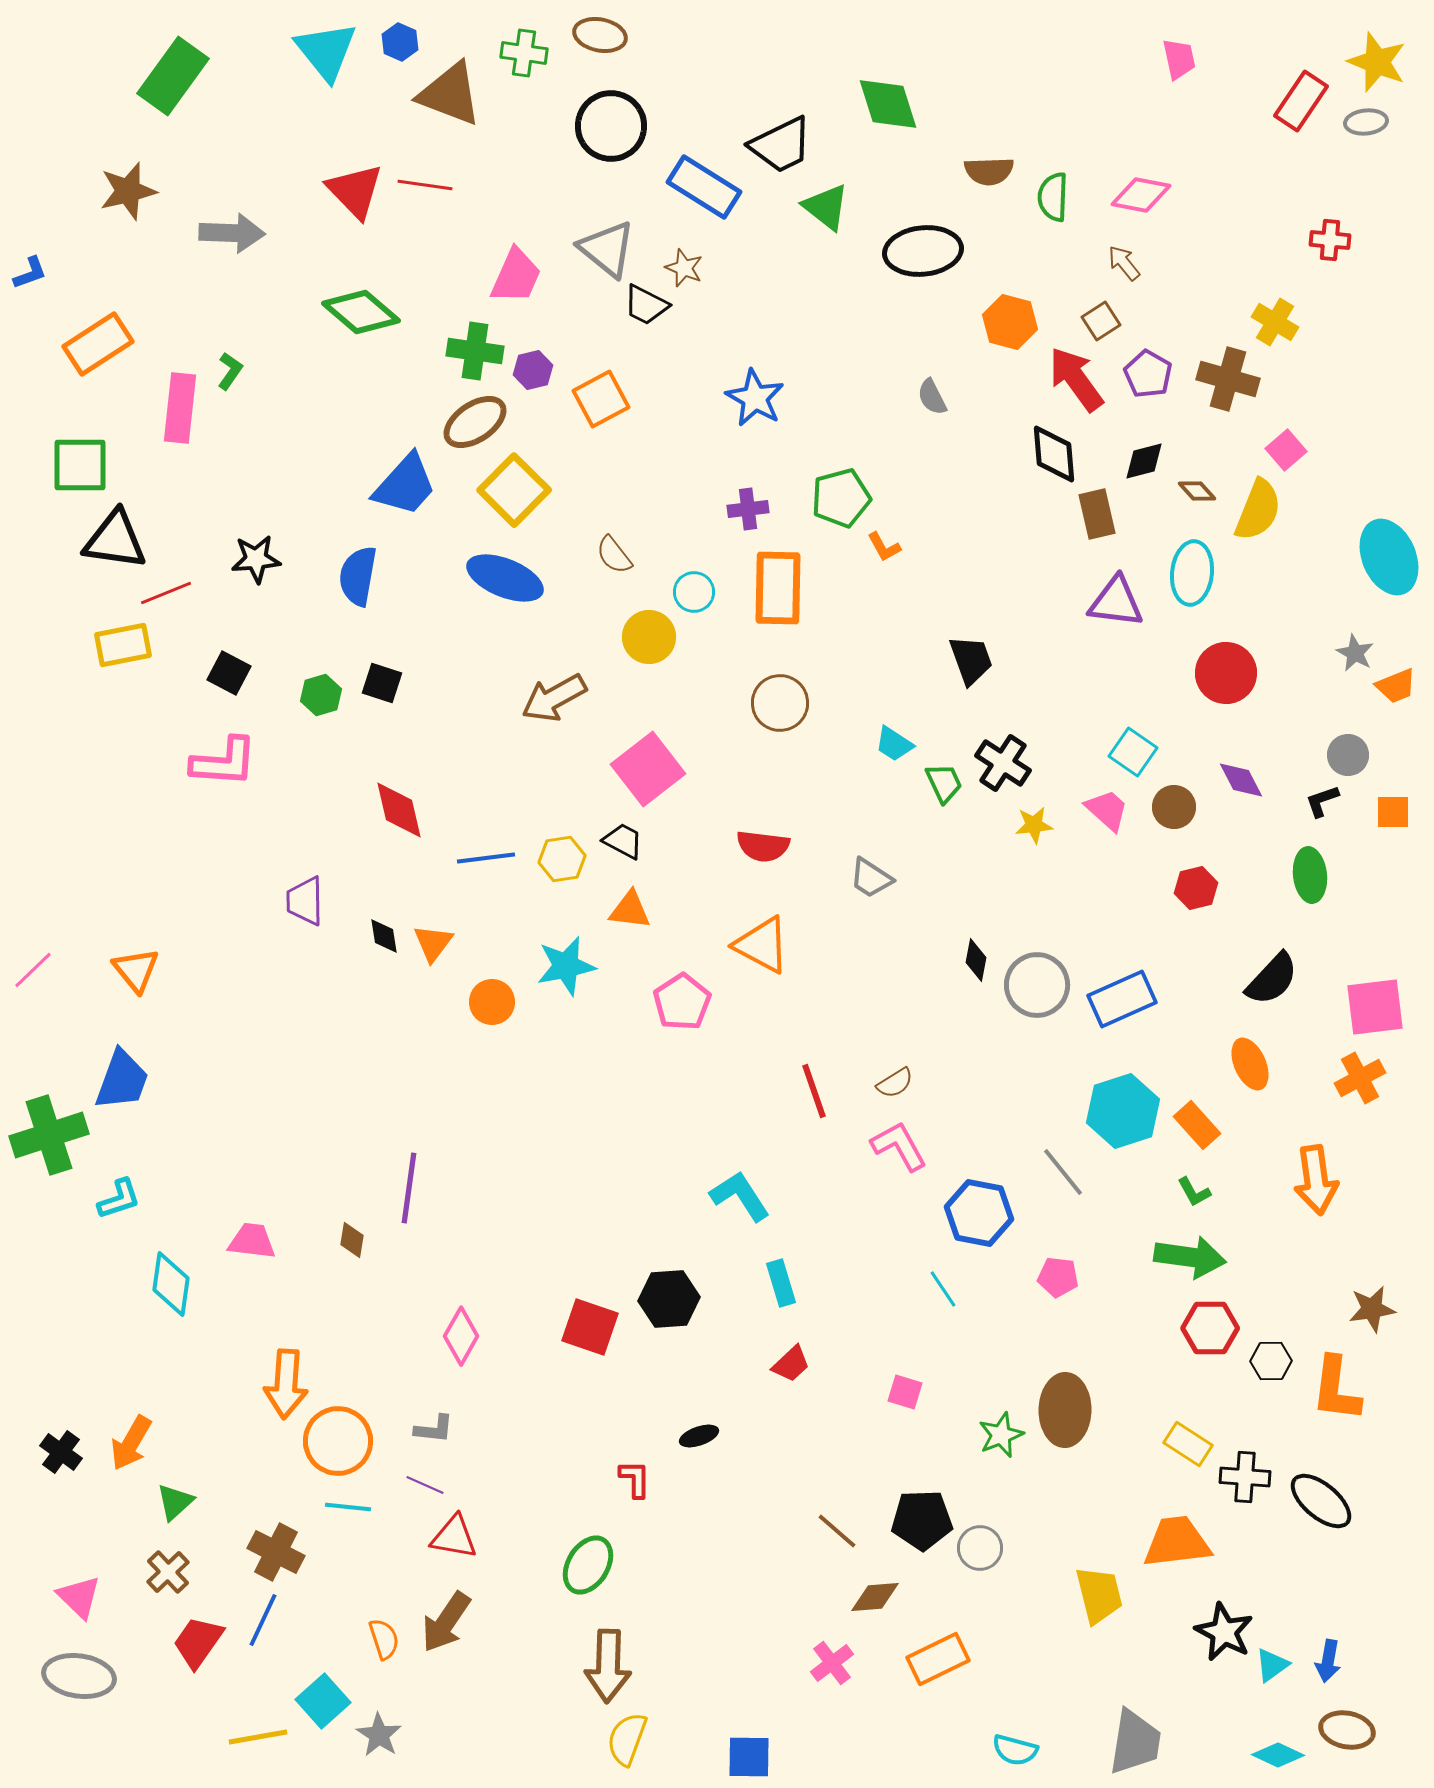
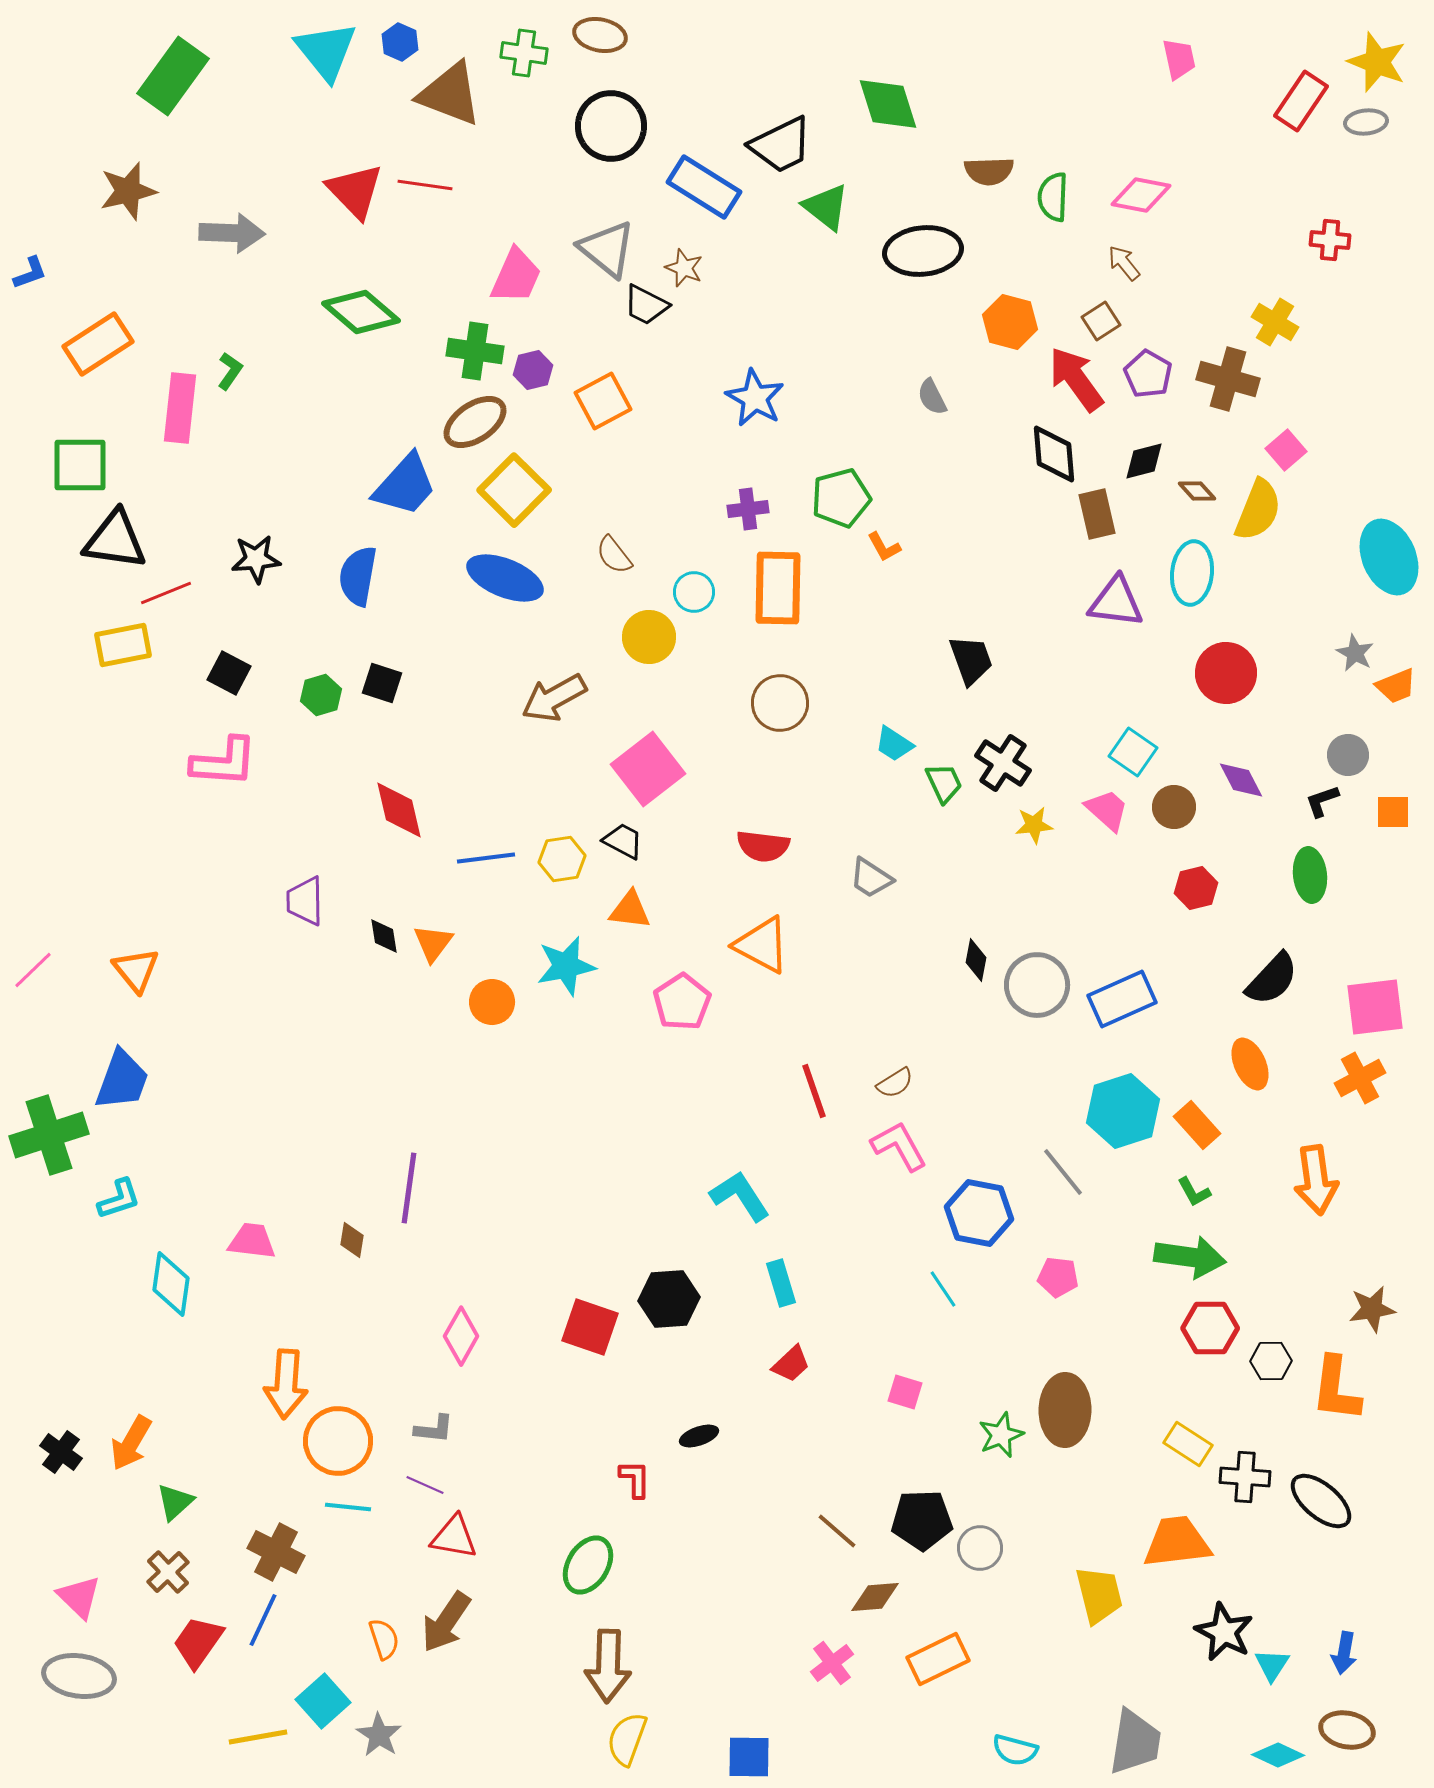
orange square at (601, 399): moved 2 px right, 2 px down
blue arrow at (1328, 1661): moved 16 px right, 8 px up
cyan triangle at (1272, 1665): rotated 21 degrees counterclockwise
